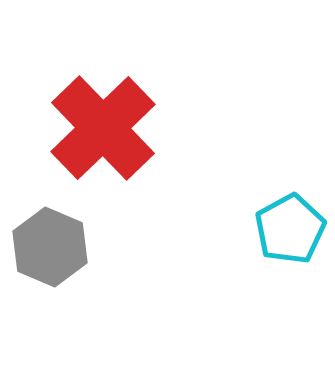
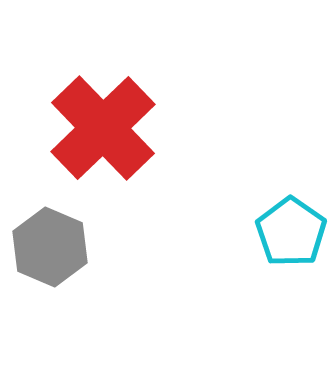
cyan pentagon: moved 1 px right, 3 px down; rotated 8 degrees counterclockwise
